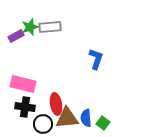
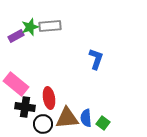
gray rectangle: moved 1 px up
pink rectangle: moved 7 px left; rotated 25 degrees clockwise
red ellipse: moved 7 px left, 6 px up
